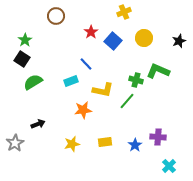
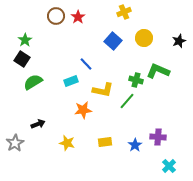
red star: moved 13 px left, 15 px up
yellow star: moved 5 px left, 1 px up; rotated 28 degrees clockwise
